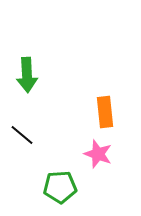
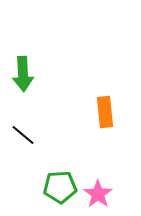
green arrow: moved 4 px left, 1 px up
black line: moved 1 px right
pink star: moved 40 px down; rotated 16 degrees clockwise
